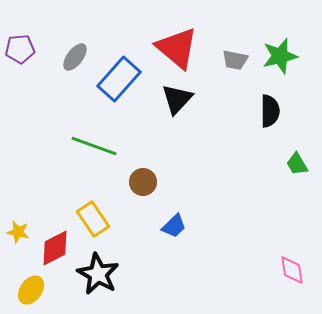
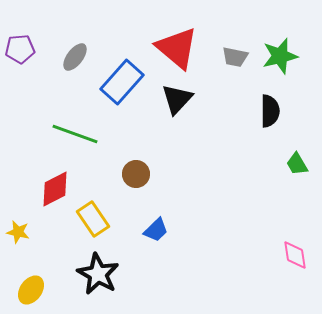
gray trapezoid: moved 3 px up
blue rectangle: moved 3 px right, 3 px down
green line: moved 19 px left, 12 px up
brown circle: moved 7 px left, 8 px up
blue trapezoid: moved 18 px left, 4 px down
red diamond: moved 59 px up
pink diamond: moved 3 px right, 15 px up
